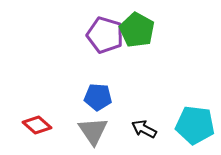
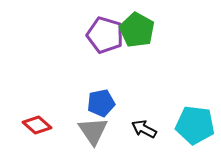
blue pentagon: moved 3 px right, 6 px down; rotated 16 degrees counterclockwise
